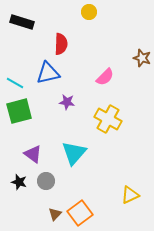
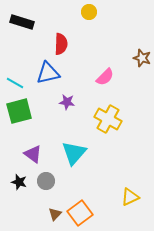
yellow triangle: moved 2 px down
